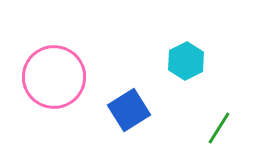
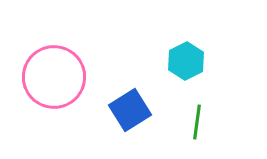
blue square: moved 1 px right
green line: moved 22 px left, 6 px up; rotated 24 degrees counterclockwise
